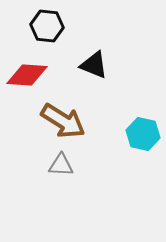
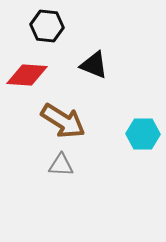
cyan hexagon: rotated 12 degrees counterclockwise
